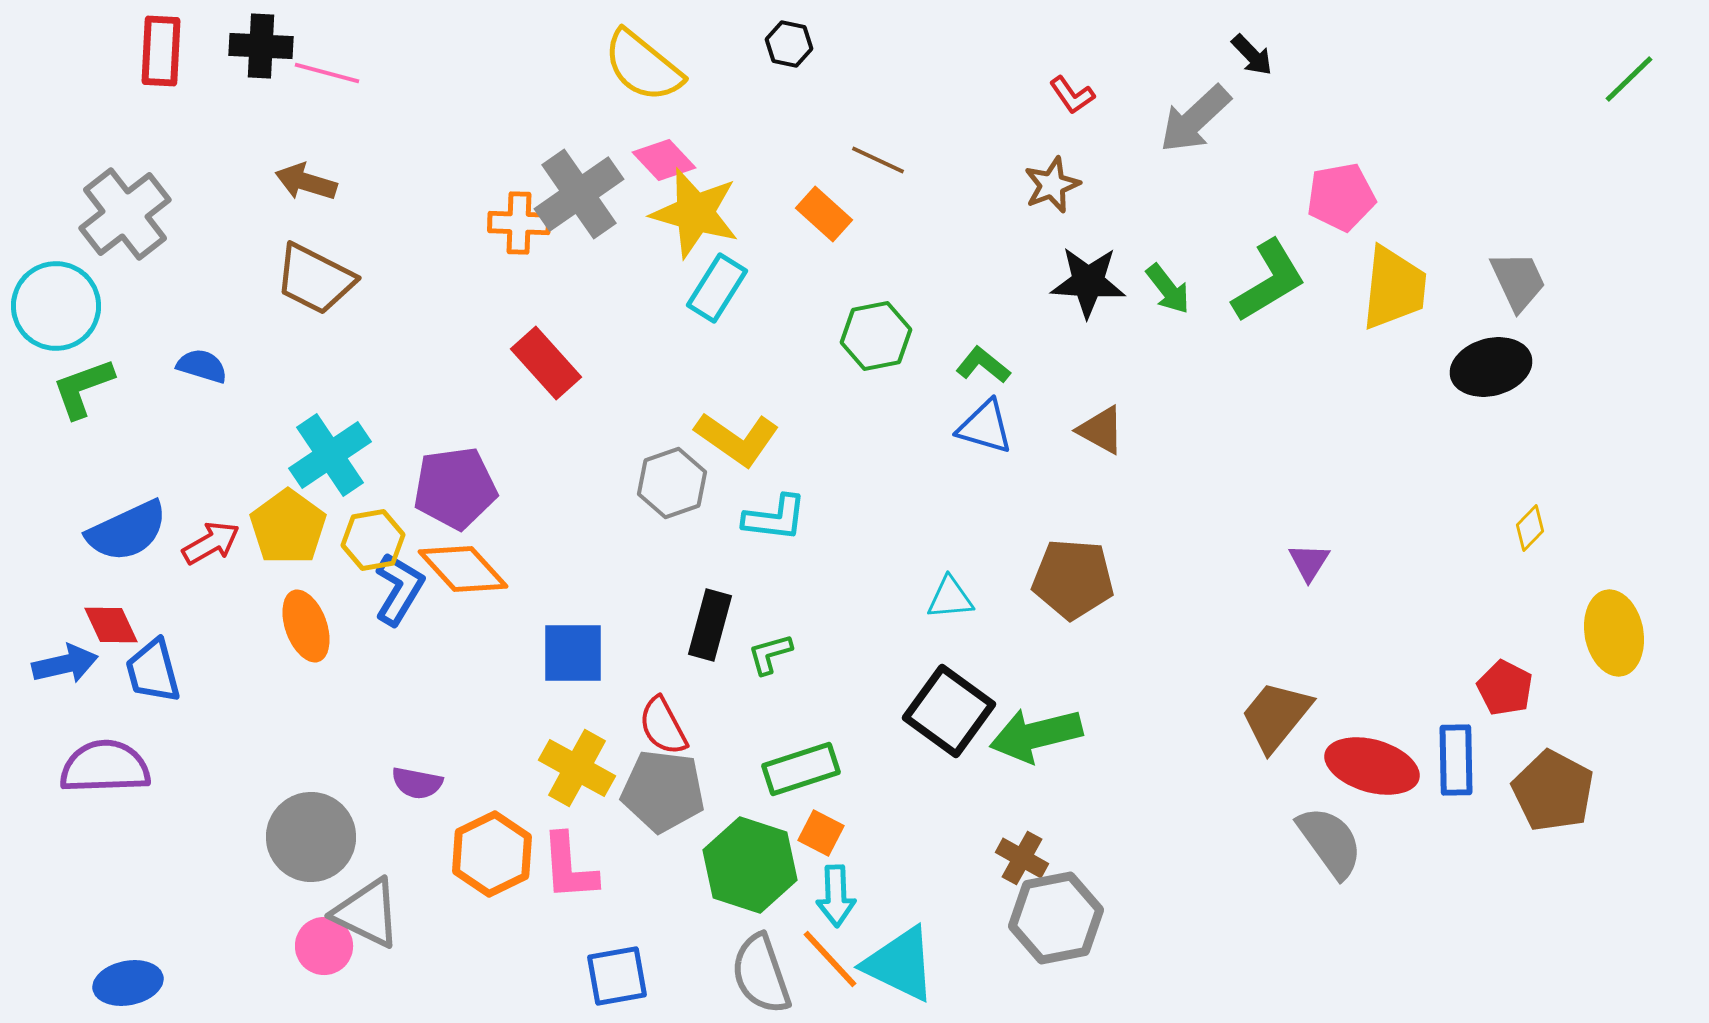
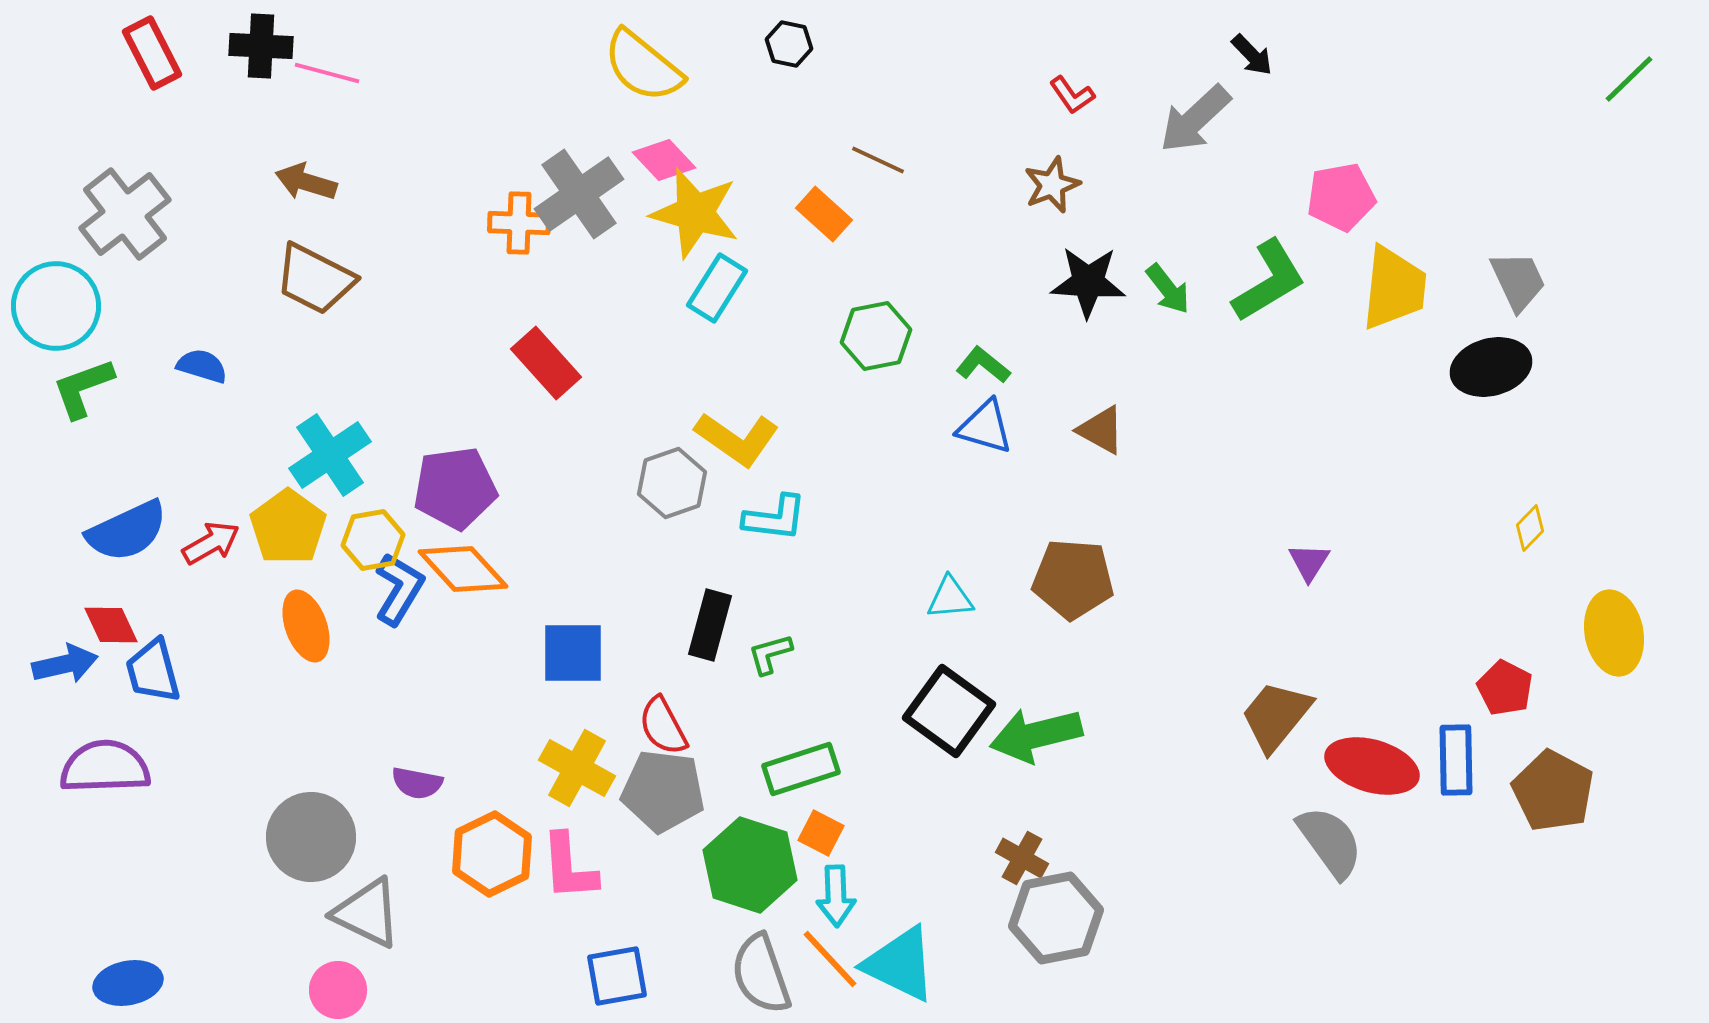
red rectangle at (161, 51): moved 9 px left, 2 px down; rotated 30 degrees counterclockwise
pink circle at (324, 946): moved 14 px right, 44 px down
